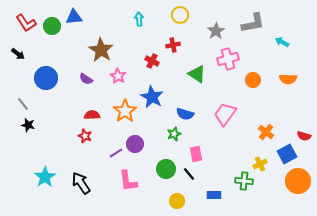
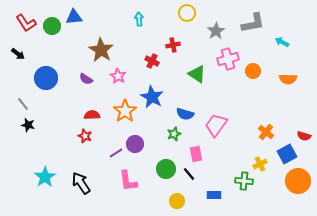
yellow circle at (180, 15): moved 7 px right, 2 px up
orange circle at (253, 80): moved 9 px up
pink trapezoid at (225, 114): moved 9 px left, 11 px down
